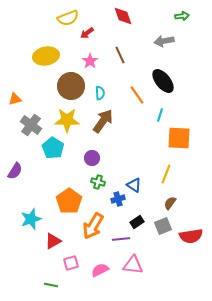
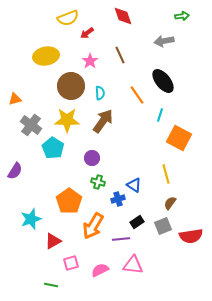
orange square: rotated 25 degrees clockwise
yellow line: rotated 36 degrees counterclockwise
